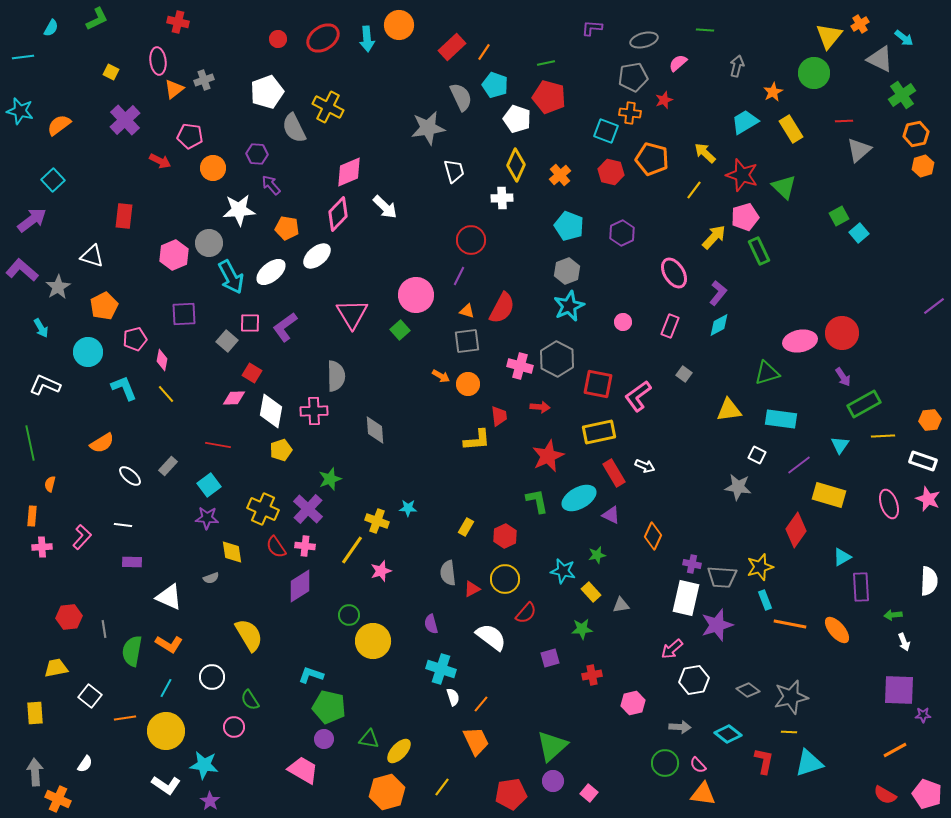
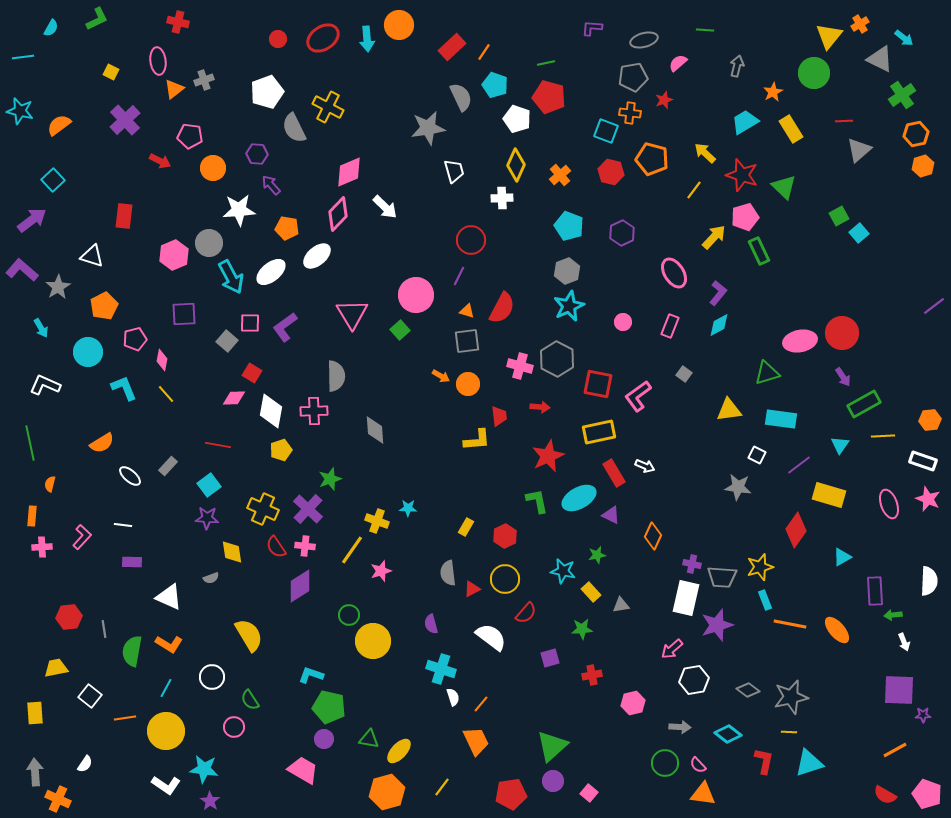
purple rectangle at (861, 587): moved 14 px right, 4 px down
cyan star at (204, 765): moved 4 px down
